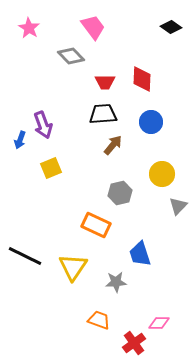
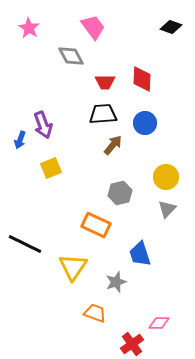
black diamond: rotated 15 degrees counterclockwise
gray diamond: rotated 16 degrees clockwise
blue circle: moved 6 px left, 1 px down
yellow circle: moved 4 px right, 3 px down
gray triangle: moved 11 px left, 3 px down
black line: moved 12 px up
gray star: rotated 15 degrees counterclockwise
orange trapezoid: moved 4 px left, 7 px up
red cross: moved 2 px left, 1 px down
